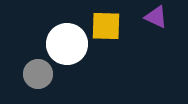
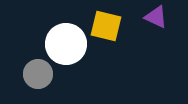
yellow square: rotated 12 degrees clockwise
white circle: moved 1 px left
